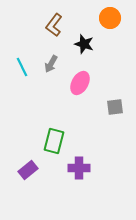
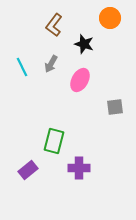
pink ellipse: moved 3 px up
